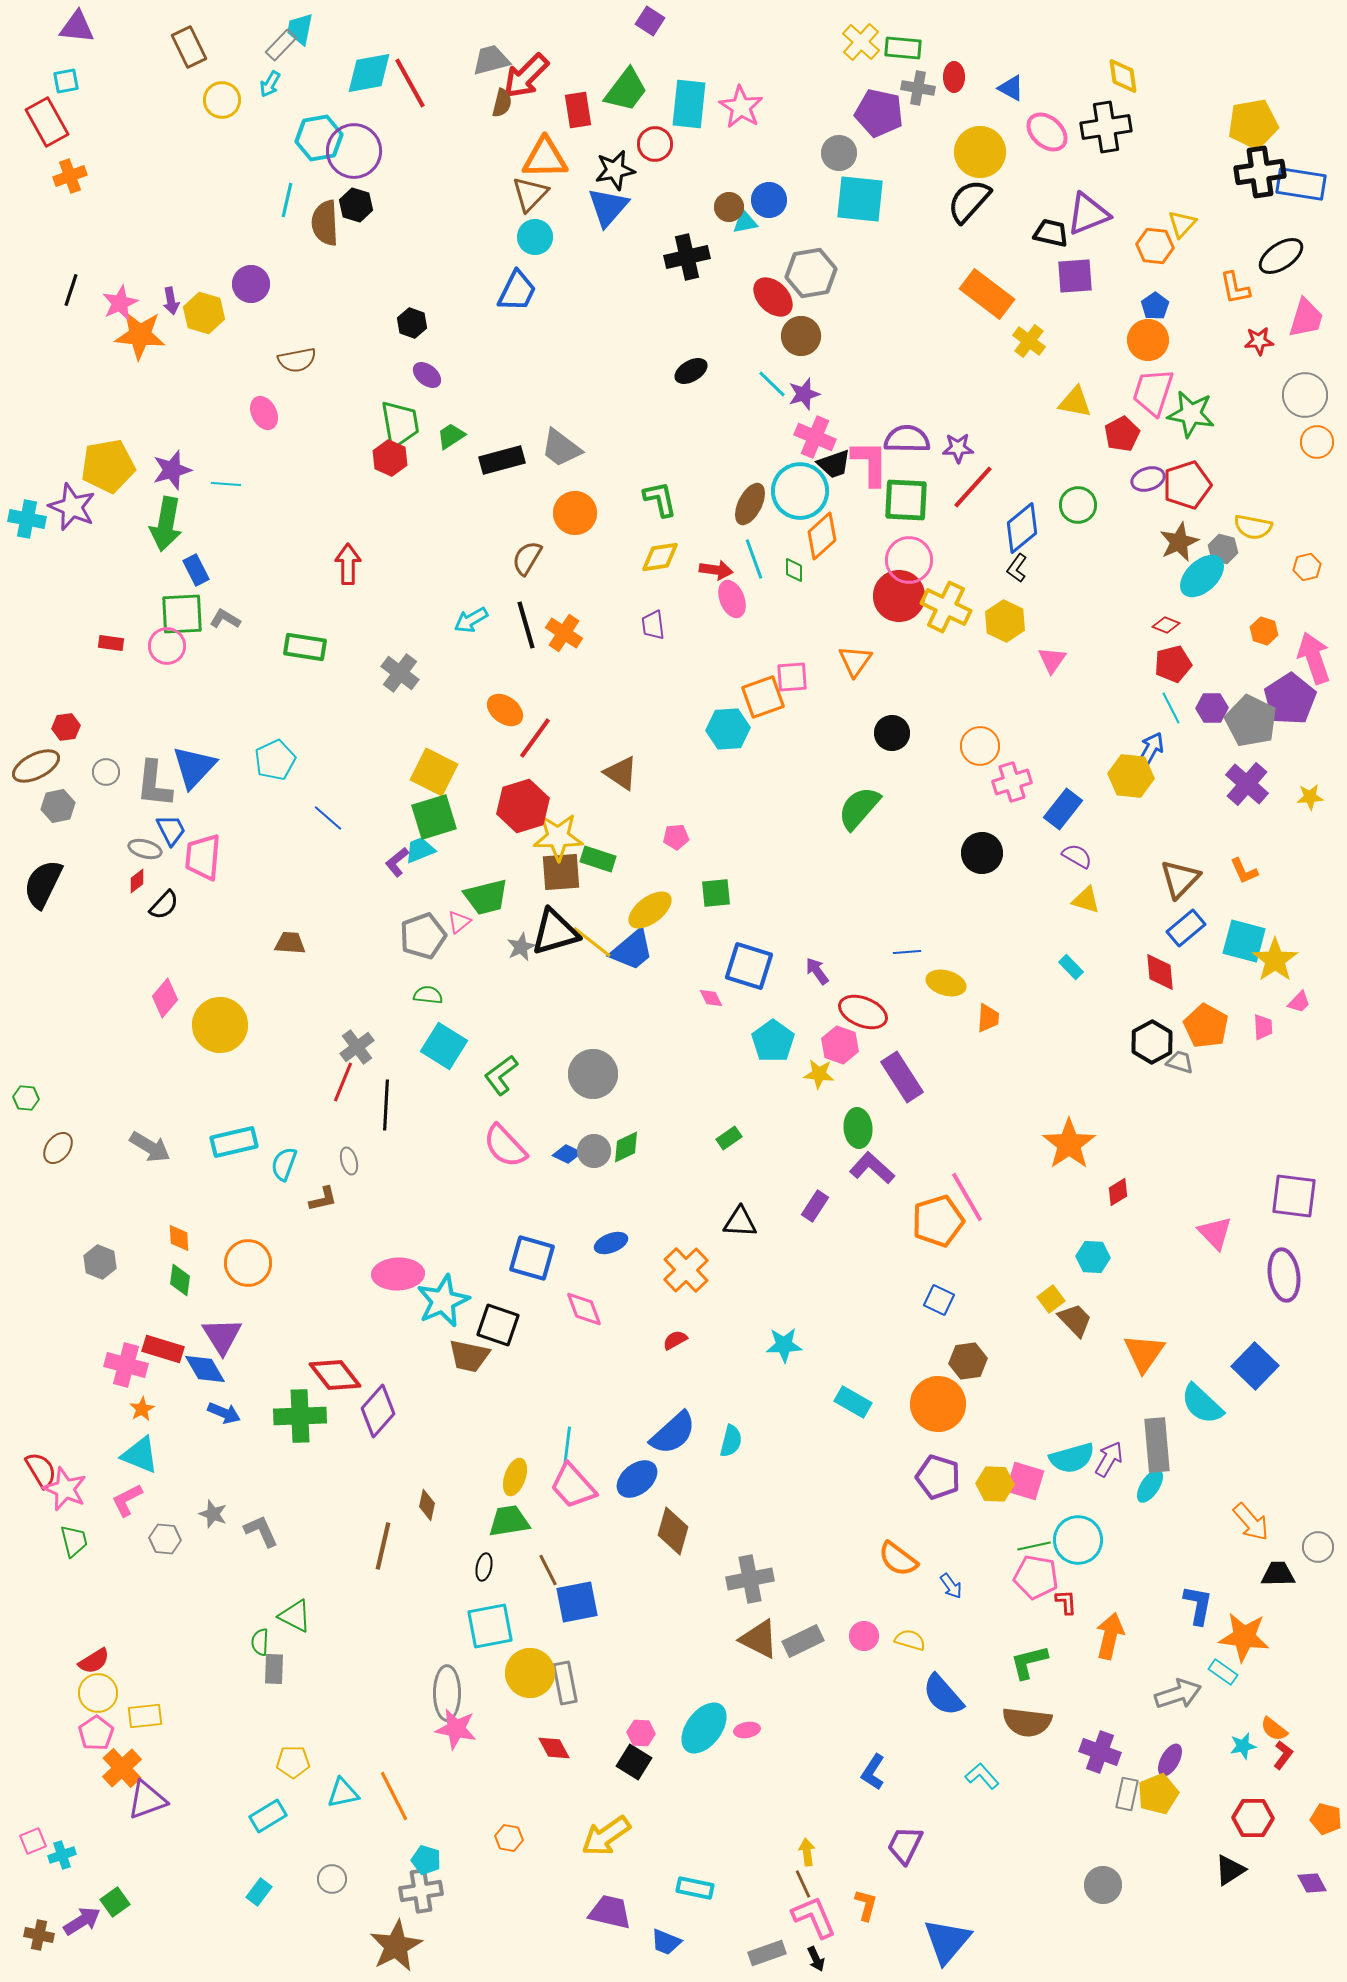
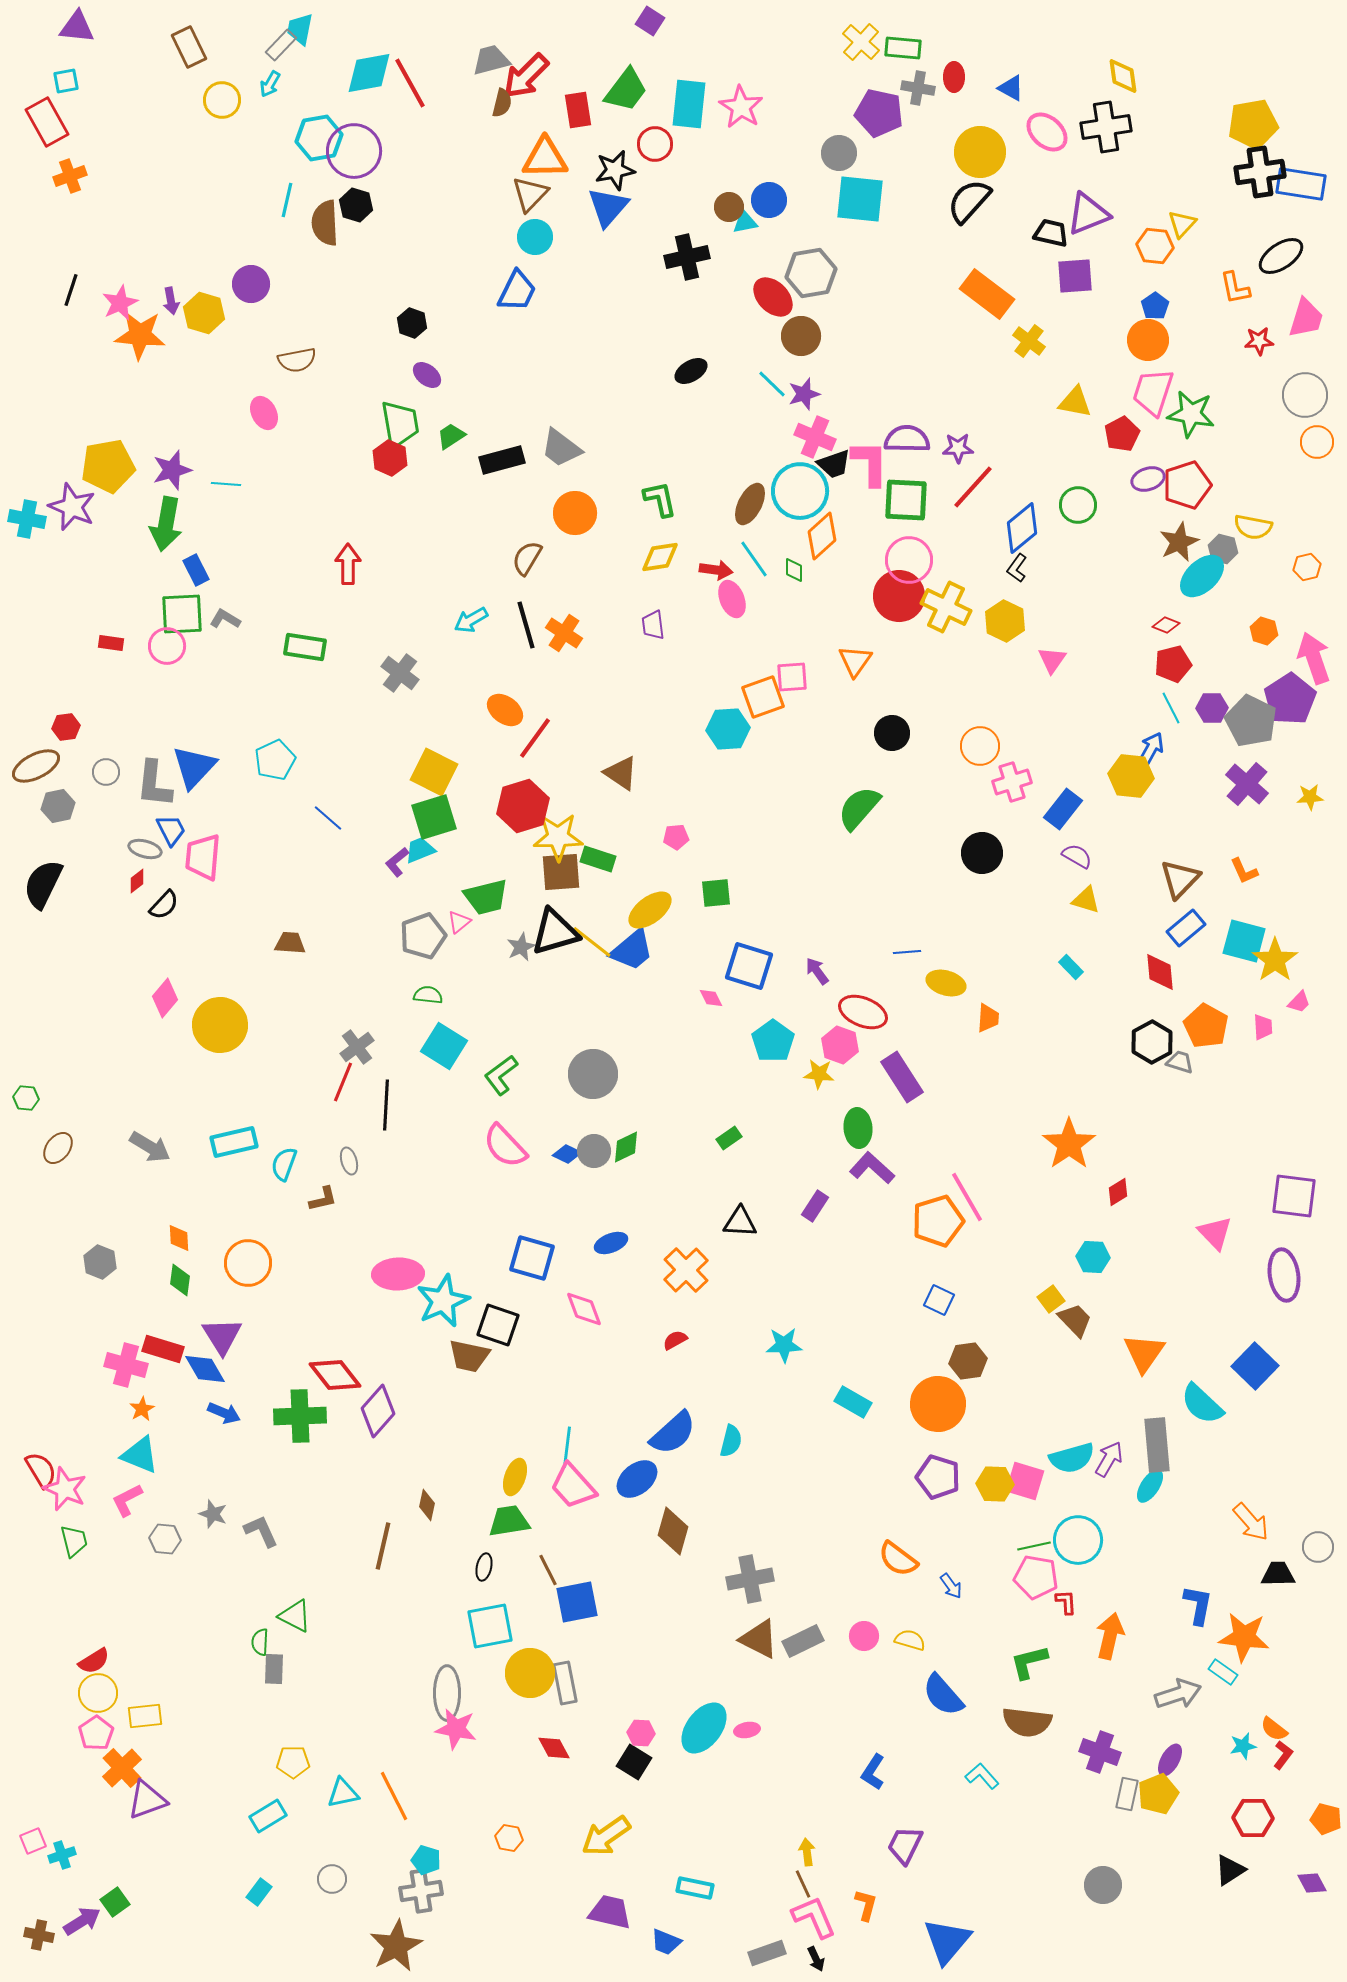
cyan line at (754, 559): rotated 15 degrees counterclockwise
